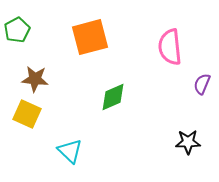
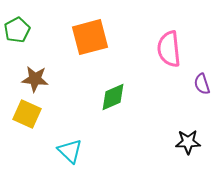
pink semicircle: moved 1 px left, 2 px down
purple semicircle: rotated 40 degrees counterclockwise
